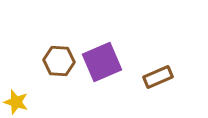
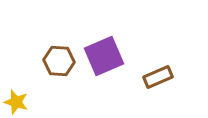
purple square: moved 2 px right, 6 px up
